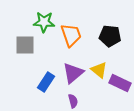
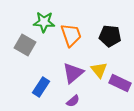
gray square: rotated 30 degrees clockwise
yellow triangle: rotated 12 degrees clockwise
blue rectangle: moved 5 px left, 5 px down
purple semicircle: rotated 64 degrees clockwise
